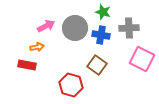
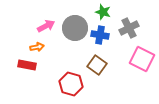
gray cross: rotated 24 degrees counterclockwise
blue cross: moved 1 px left
red hexagon: moved 1 px up
